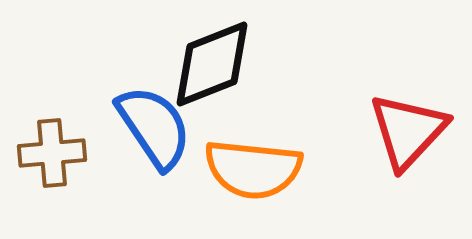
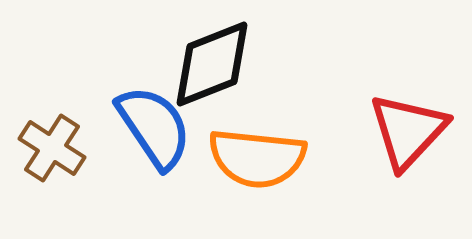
brown cross: moved 5 px up; rotated 38 degrees clockwise
orange semicircle: moved 4 px right, 11 px up
